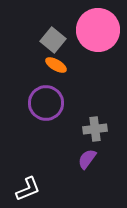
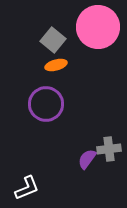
pink circle: moved 3 px up
orange ellipse: rotated 45 degrees counterclockwise
purple circle: moved 1 px down
gray cross: moved 14 px right, 20 px down
white L-shape: moved 1 px left, 1 px up
